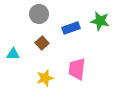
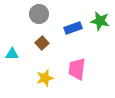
blue rectangle: moved 2 px right
cyan triangle: moved 1 px left
